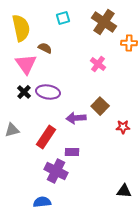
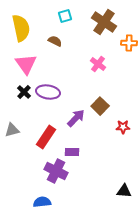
cyan square: moved 2 px right, 2 px up
brown semicircle: moved 10 px right, 7 px up
purple arrow: rotated 138 degrees clockwise
